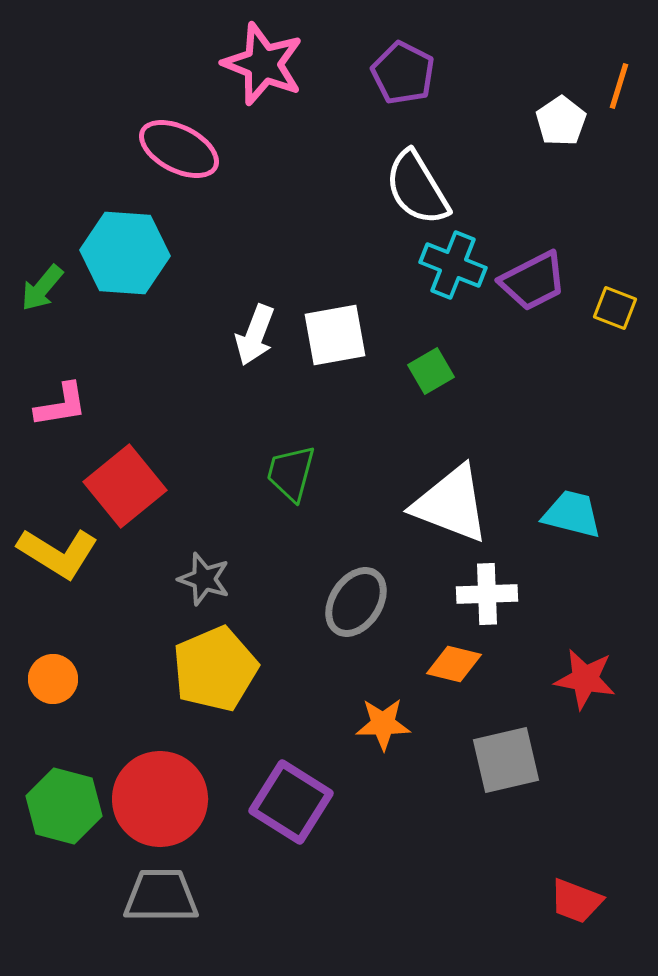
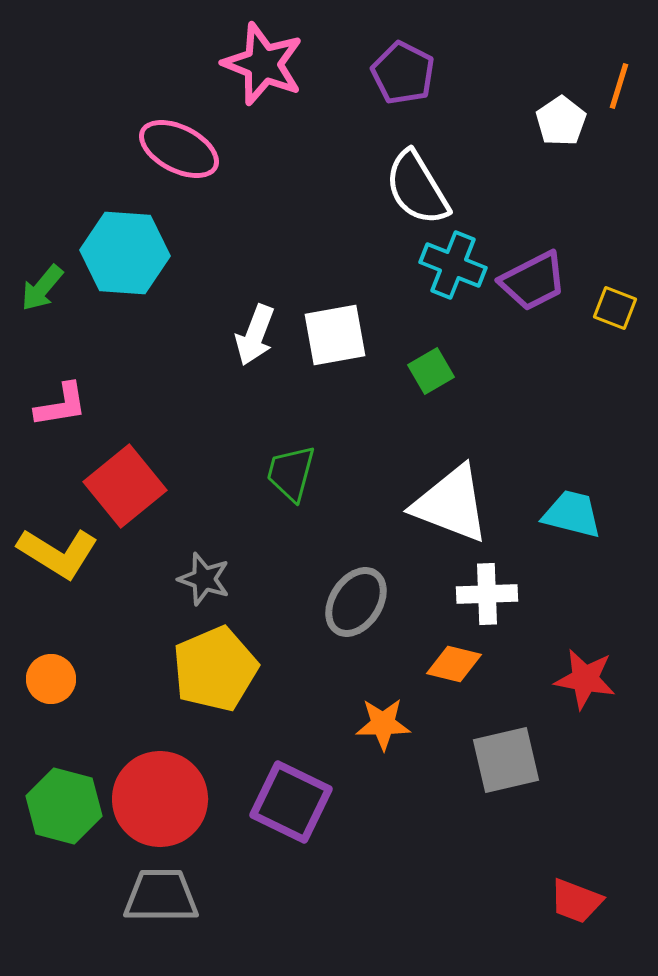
orange circle: moved 2 px left
purple square: rotated 6 degrees counterclockwise
